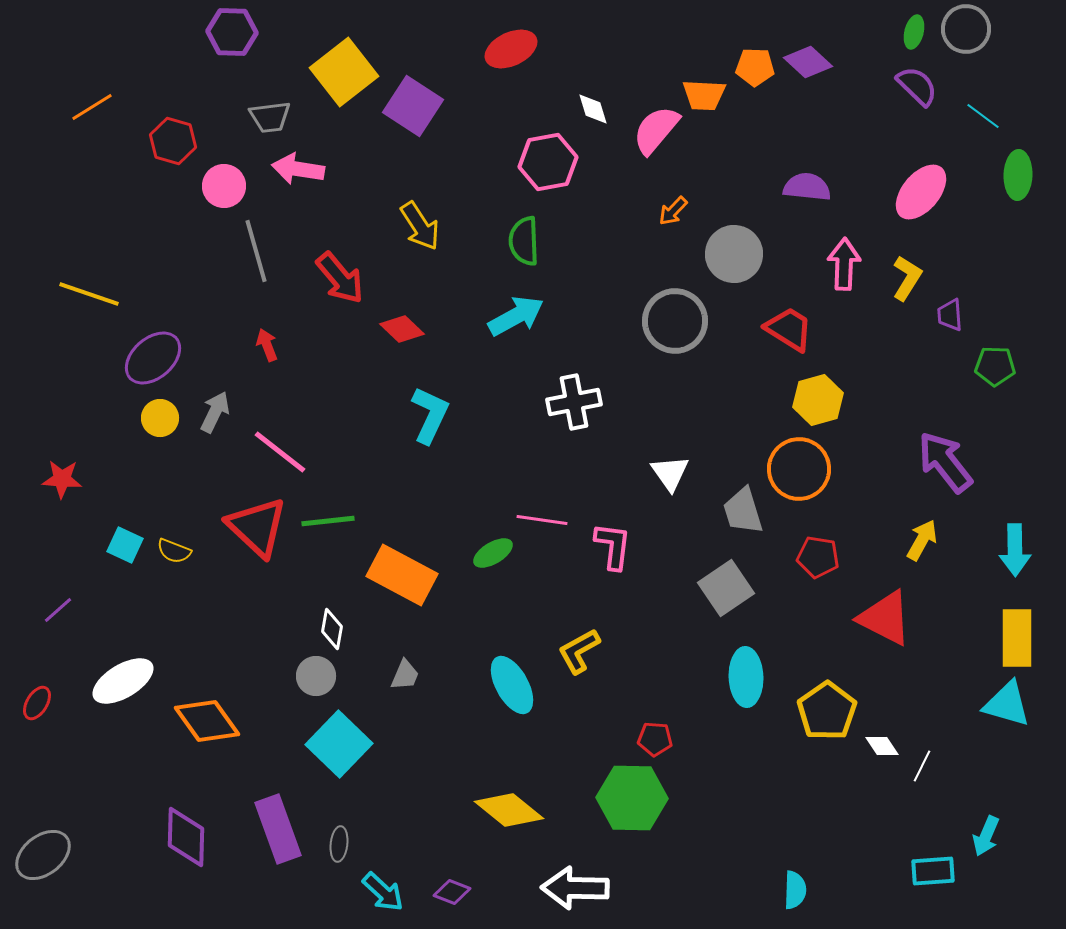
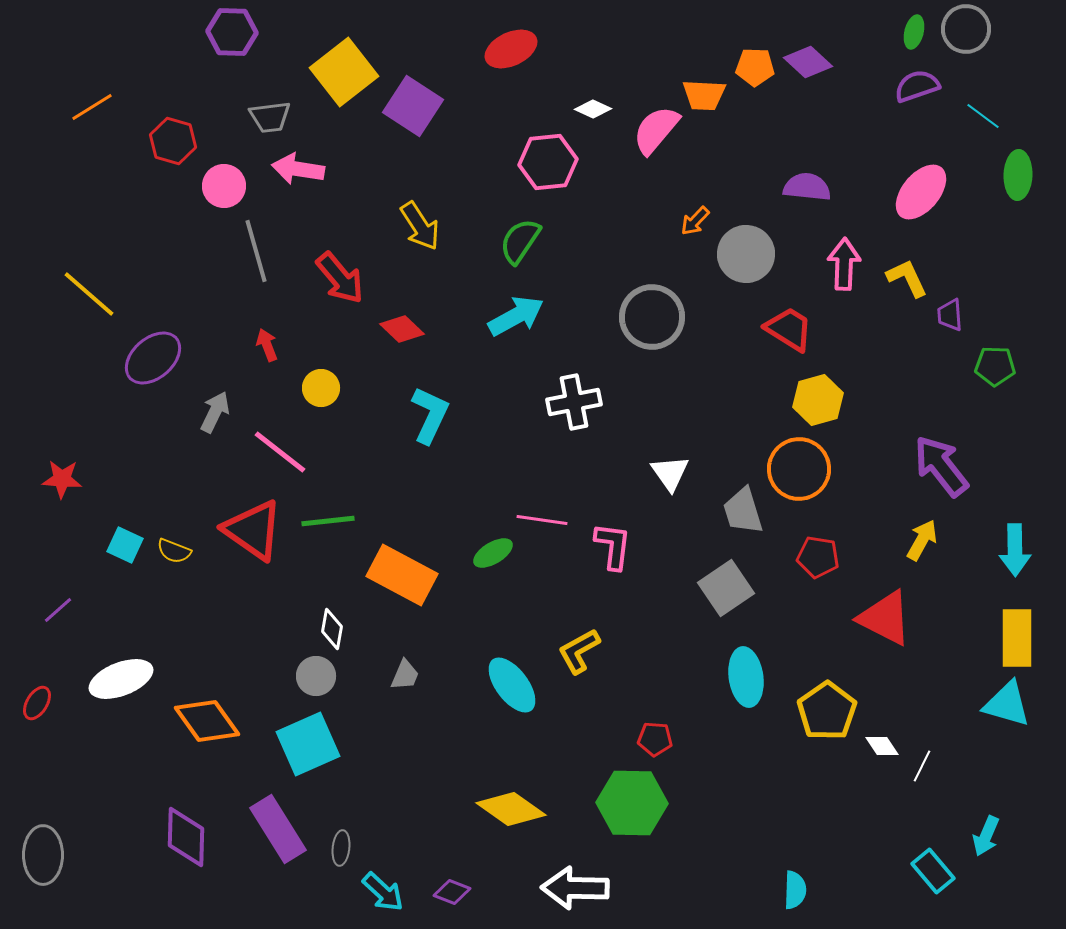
purple semicircle at (917, 86): rotated 63 degrees counterclockwise
white diamond at (593, 109): rotated 48 degrees counterclockwise
pink hexagon at (548, 162): rotated 4 degrees clockwise
orange arrow at (673, 211): moved 22 px right, 10 px down
green semicircle at (524, 241): moved 4 px left; rotated 36 degrees clockwise
gray circle at (734, 254): moved 12 px right
yellow L-shape at (907, 278): rotated 57 degrees counterclockwise
yellow line at (89, 294): rotated 22 degrees clockwise
gray circle at (675, 321): moved 23 px left, 4 px up
yellow circle at (160, 418): moved 161 px right, 30 px up
purple arrow at (945, 462): moved 4 px left, 4 px down
red triangle at (257, 527): moved 4 px left, 3 px down; rotated 8 degrees counterclockwise
cyan ellipse at (746, 677): rotated 6 degrees counterclockwise
white ellipse at (123, 681): moved 2 px left, 2 px up; rotated 10 degrees clockwise
cyan ellipse at (512, 685): rotated 8 degrees counterclockwise
cyan square at (339, 744): moved 31 px left; rotated 22 degrees clockwise
green hexagon at (632, 798): moved 5 px down
yellow diamond at (509, 810): moved 2 px right, 1 px up; rotated 4 degrees counterclockwise
purple rectangle at (278, 829): rotated 12 degrees counterclockwise
gray ellipse at (339, 844): moved 2 px right, 4 px down
gray ellipse at (43, 855): rotated 52 degrees counterclockwise
cyan rectangle at (933, 871): rotated 54 degrees clockwise
